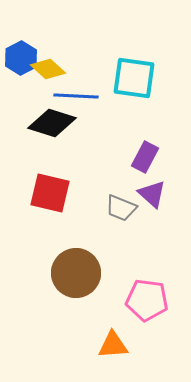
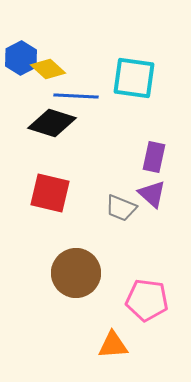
purple rectangle: moved 9 px right; rotated 16 degrees counterclockwise
